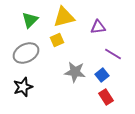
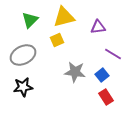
gray ellipse: moved 3 px left, 2 px down
black star: rotated 12 degrees clockwise
